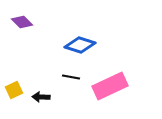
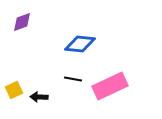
purple diamond: rotated 65 degrees counterclockwise
blue diamond: moved 1 px up; rotated 12 degrees counterclockwise
black line: moved 2 px right, 2 px down
black arrow: moved 2 px left
